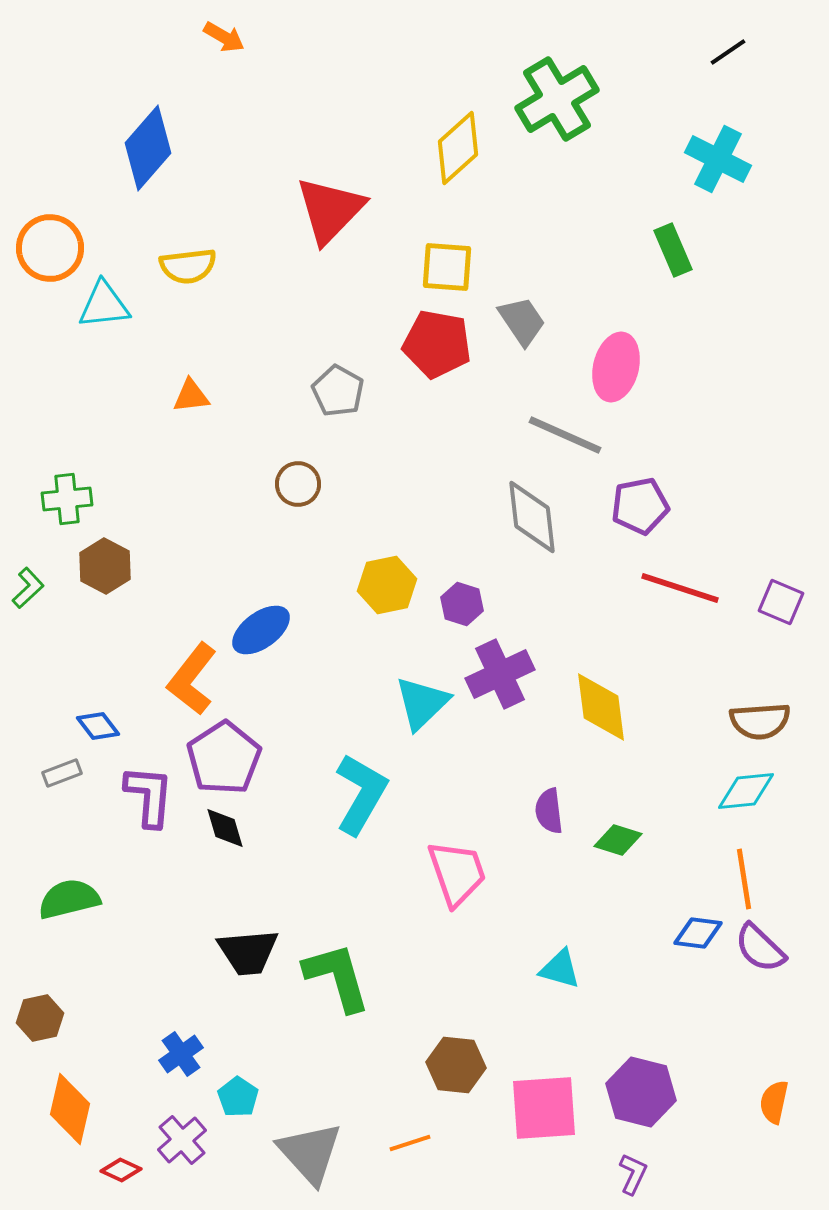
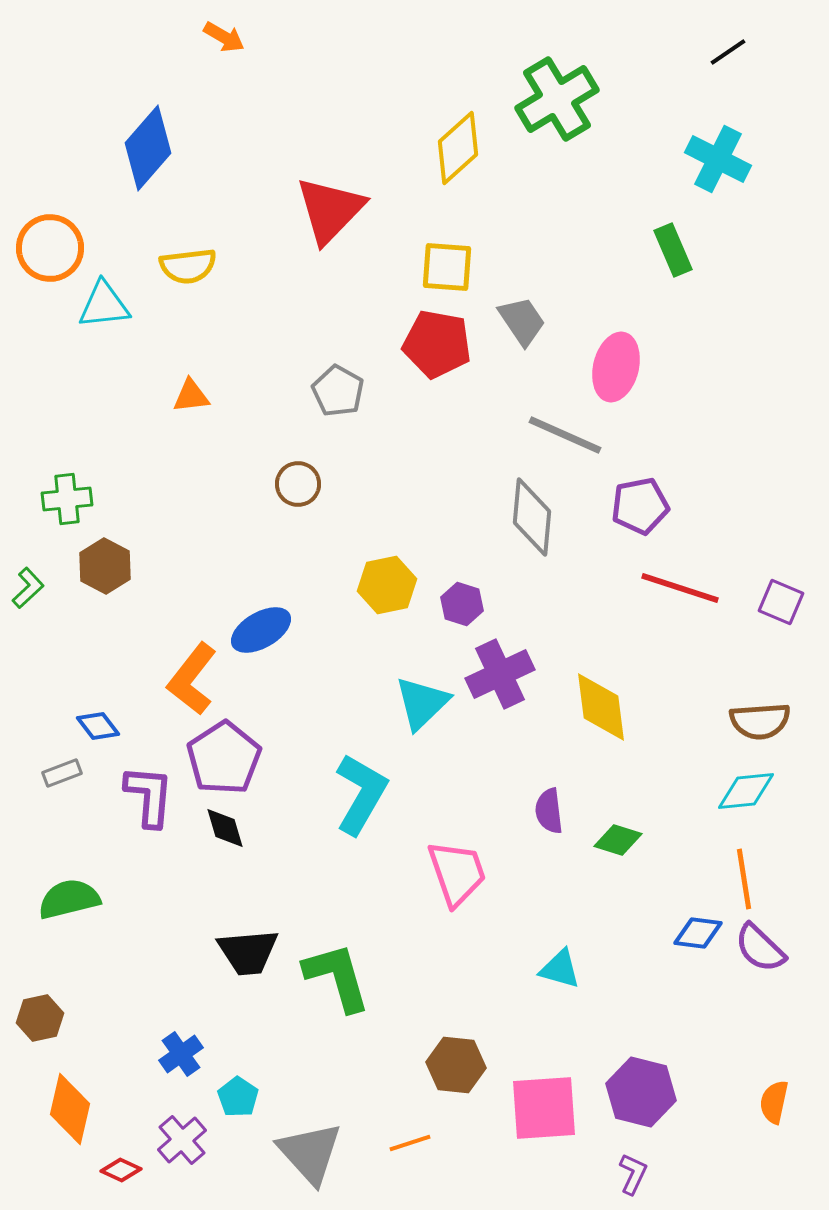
gray diamond at (532, 517): rotated 12 degrees clockwise
blue ellipse at (261, 630): rotated 6 degrees clockwise
